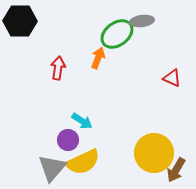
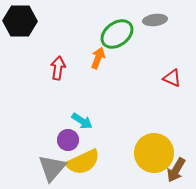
gray ellipse: moved 13 px right, 1 px up
